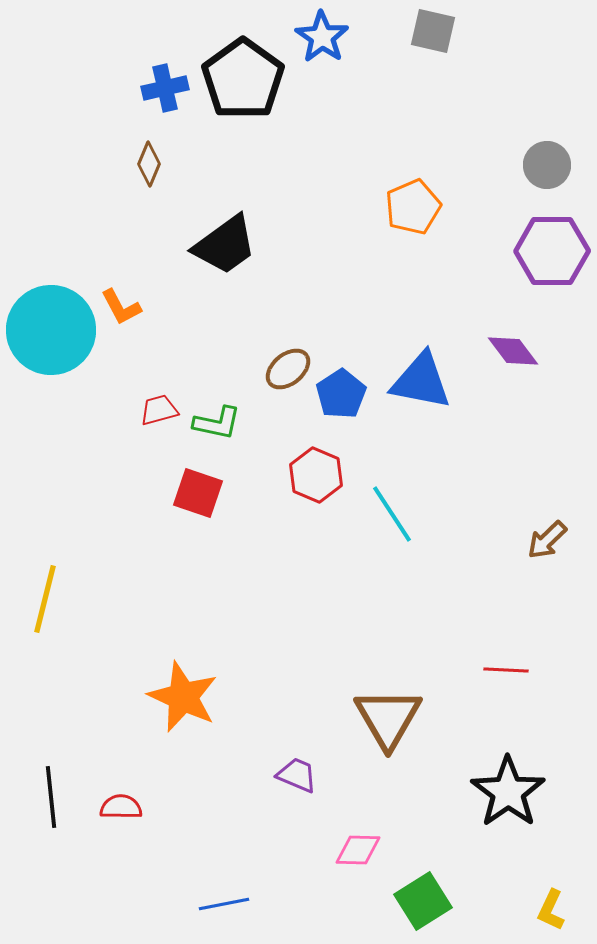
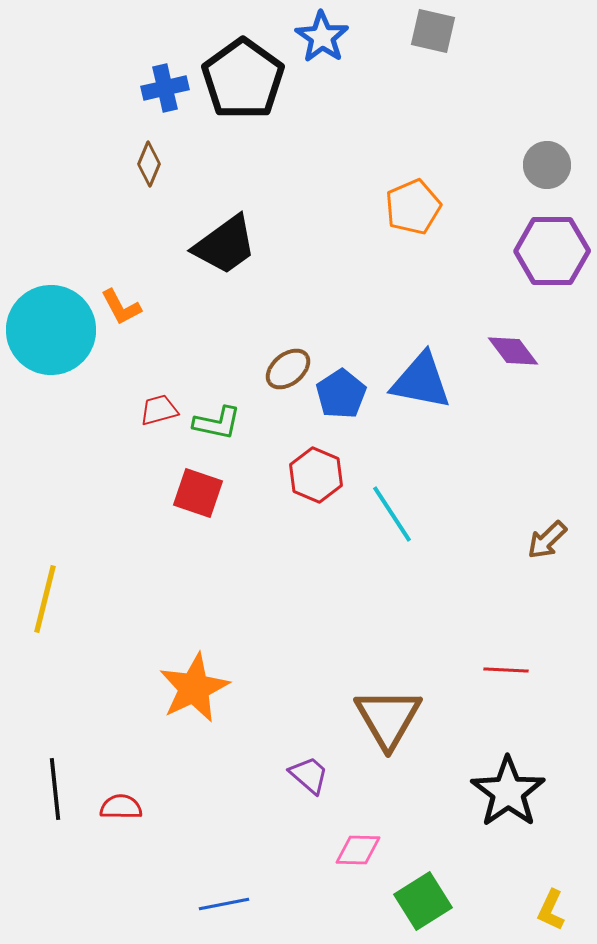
orange star: moved 11 px right, 9 px up; rotated 22 degrees clockwise
purple trapezoid: moved 12 px right; rotated 18 degrees clockwise
black line: moved 4 px right, 8 px up
